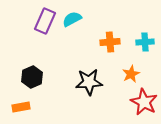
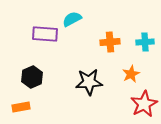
purple rectangle: moved 13 px down; rotated 70 degrees clockwise
red star: moved 2 px down; rotated 16 degrees clockwise
